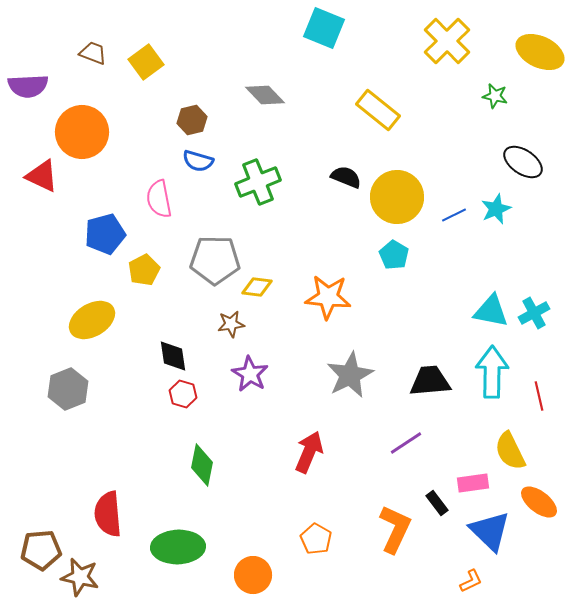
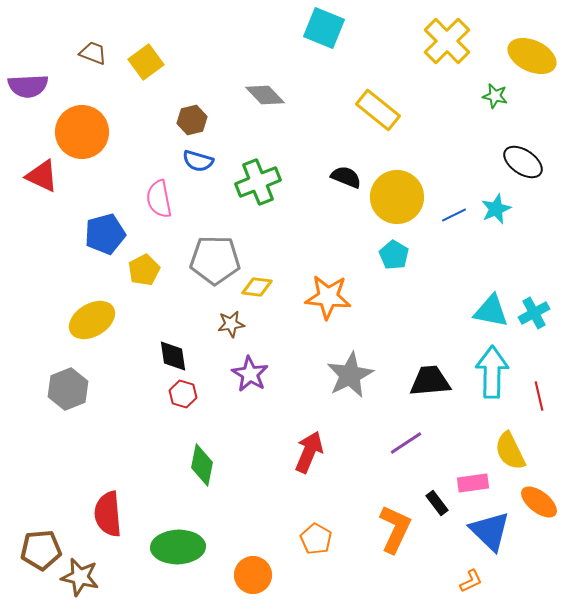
yellow ellipse at (540, 52): moved 8 px left, 4 px down
